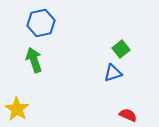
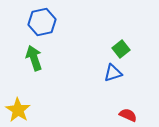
blue hexagon: moved 1 px right, 1 px up
green arrow: moved 2 px up
yellow star: moved 1 px right, 1 px down
